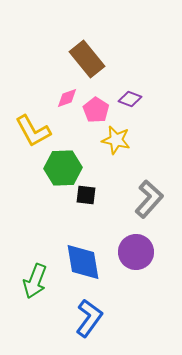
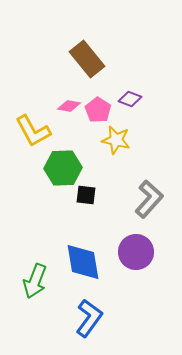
pink diamond: moved 2 px right, 8 px down; rotated 30 degrees clockwise
pink pentagon: moved 2 px right
